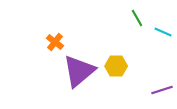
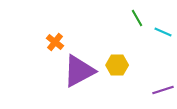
yellow hexagon: moved 1 px right, 1 px up
purple triangle: rotated 12 degrees clockwise
purple line: moved 1 px right
